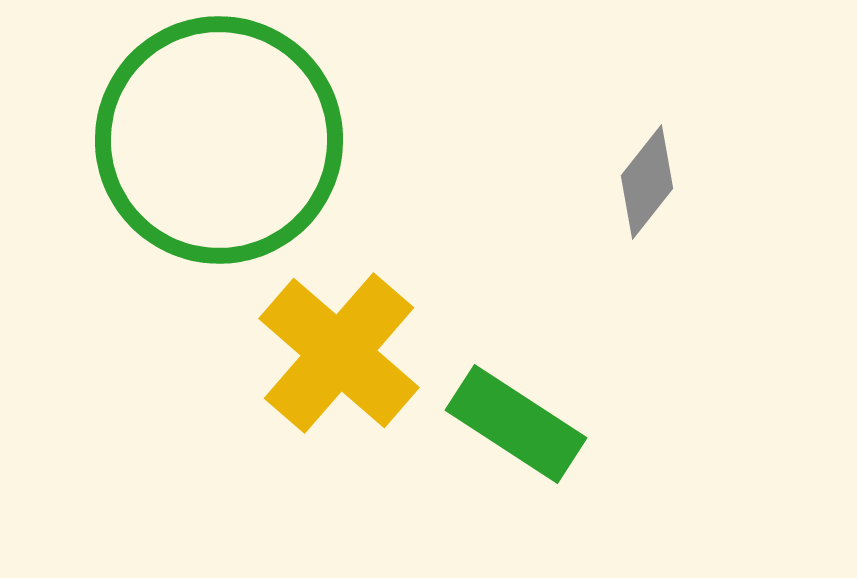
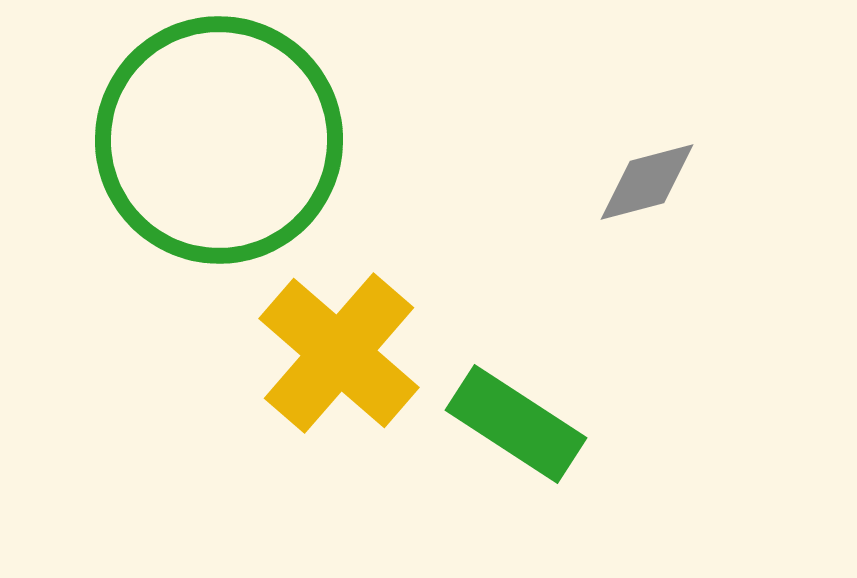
gray diamond: rotated 37 degrees clockwise
